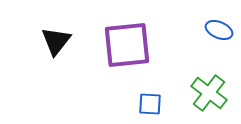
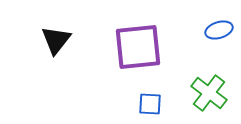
blue ellipse: rotated 40 degrees counterclockwise
black triangle: moved 1 px up
purple square: moved 11 px right, 2 px down
